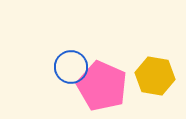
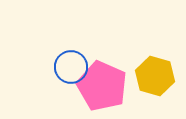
yellow hexagon: rotated 6 degrees clockwise
